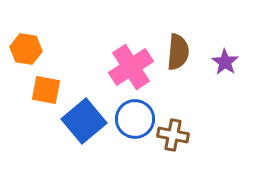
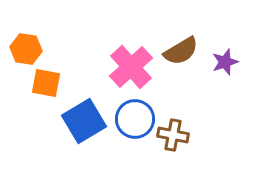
brown semicircle: moved 3 px right, 1 px up; rotated 54 degrees clockwise
purple star: rotated 20 degrees clockwise
pink cross: rotated 9 degrees counterclockwise
orange square: moved 7 px up
blue square: rotated 9 degrees clockwise
